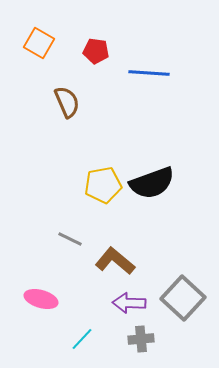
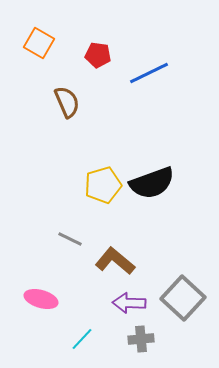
red pentagon: moved 2 px right, 4 px down
blue line: rotated 30 degrees counterclockwise
yellow pentagon: rotated 6 degrees counterclockwise
